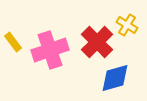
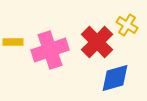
yellow rectangle: rotated 54 degrees counterclockwise
